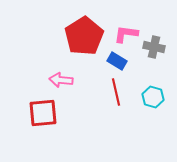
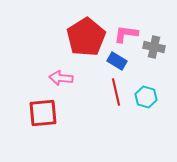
red pentagon: moved 2 px right, 1 px down
pink arrow: moved 2 px up
cyan hexagon: moved 7 px left
